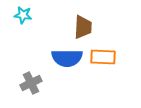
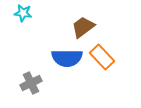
cyan star: moved 2 px up
brown trapezoid: rotated 130 degrees counterclockwise
orange rectangle: moved 1 px left; rotated 45 degrees clockwise
